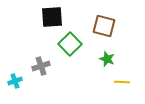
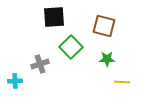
black square: moved 2 px right
green square: moved 1 px right, 3 px down
green star: rotated 21 degrees counterclockwise
gray cross: moved 1 px left, 2 px up
cyan cross: rotated 16 degrees clockwise
